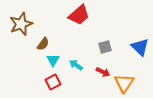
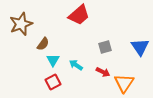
blue triangle: rotated 12 degrees clockwise
